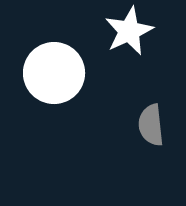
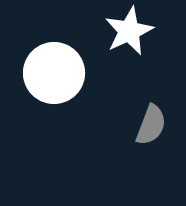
gray semicircle: rotated 153 degrees counterclockwise
